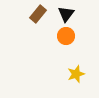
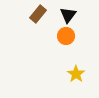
black triangle: moved 2 px right, 1 px down
yellow star: rotated 18 degrees counterclockwise
